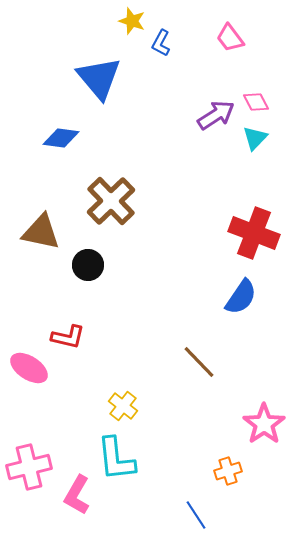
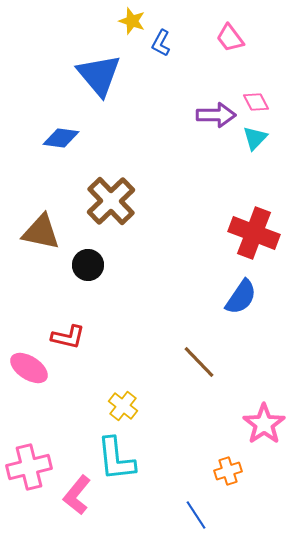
blue triangle: moved 3 px up
purple arrow: rotated 33 degrees clockwise
pink L-shape: rotated 9 degrees clockwise
